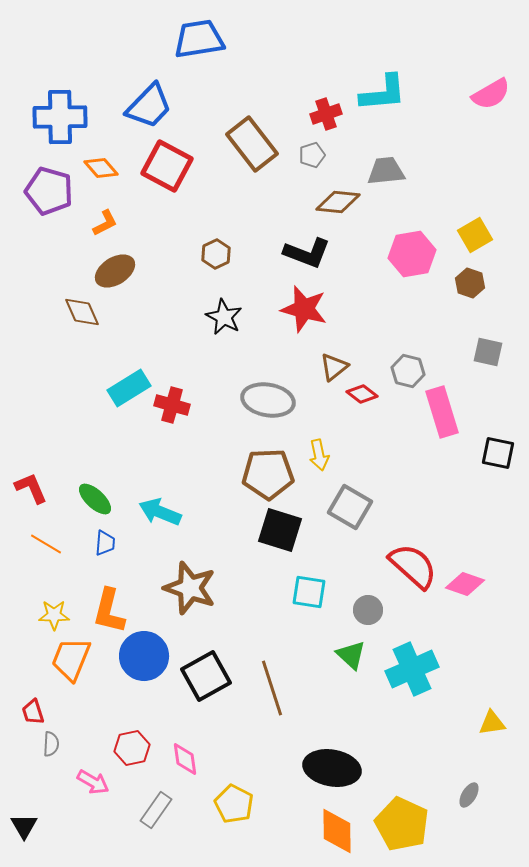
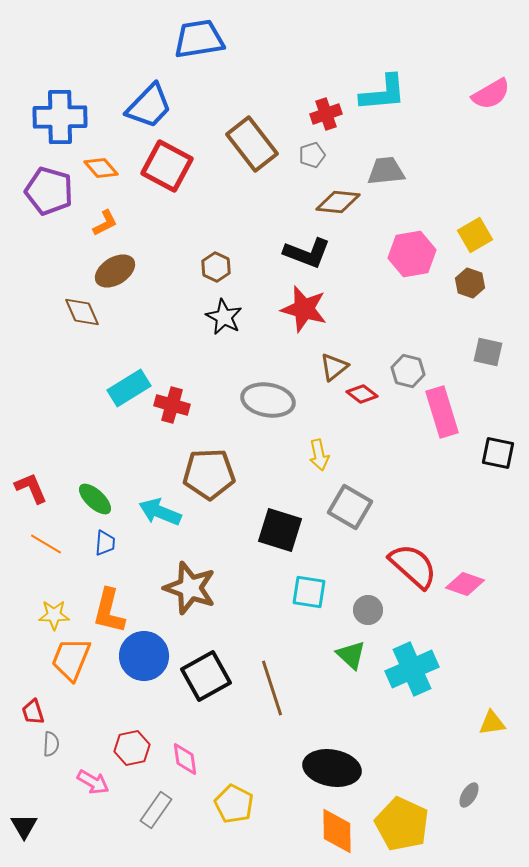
brown hexagon at (216, 254): moved 13 px down; rotated 8 degrees counterclockwise
brown pentagon at (268, 474): moved 59 px left
